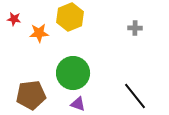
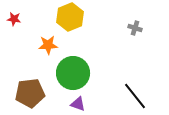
gray cross: rotated 16 degrees clockwise
orange star: moved 9 px right, 12 px down
brown pentagon: moved 1 px left, 2 px up
